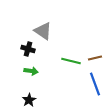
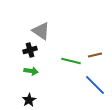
gray triangle: moved 2 px left
black cross: moved 2 px right, 1 px down; rotated 32 degrees counterclockwise
brown line: moved 3 px up
blue line: moved 1 px down; rotated 25 degrees counterclockwise
